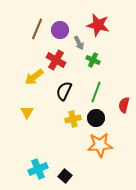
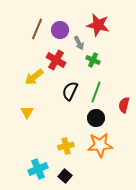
black semicircle: moved 6 px right
yellow cross: moved 7 px left, 27 px down
